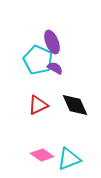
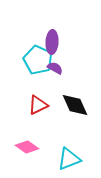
purple ellipse: rotated 25 degrees clockwise
pink diamond: moved 15 px left, 8 px up
